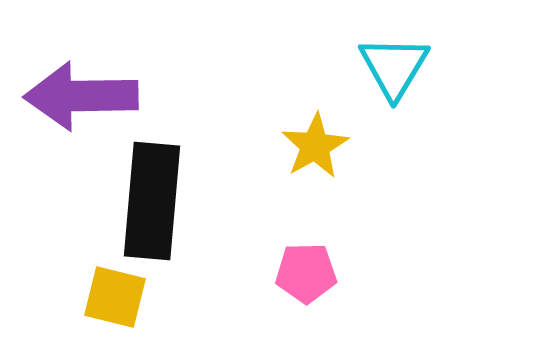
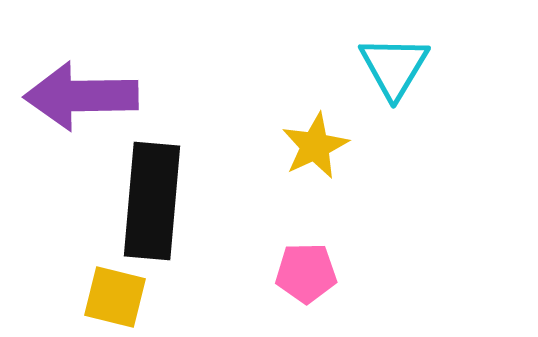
yellow star: rotated 4 degrees clockwise
